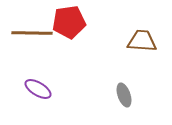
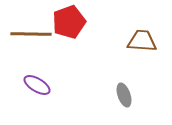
red pentagon: rotated 12 degrees counterclockwise
brown line: moved 1 px left, 1 px down
purple ellipse: moved 1 px left, 4 px up
